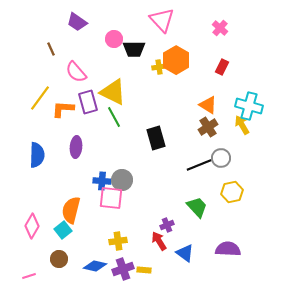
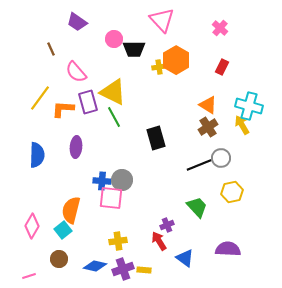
blue triangle at (185, 253): moved 5 px down
